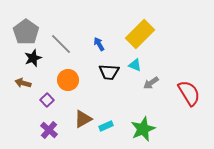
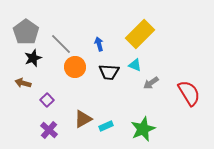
blue arrow: rotated 16 degrees clockwise
orange circle: moved 7 px right, 13 px up
